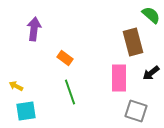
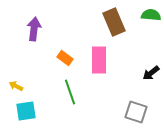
green semicircle: rotated 36 degrees counterclockwise
brown rectangle: moved 19 px left, 20 px up; rotated 8 degrees counterclockwise
pink rectangle: moved 20 px left, 18 px up
gray square: moved 1 px down
